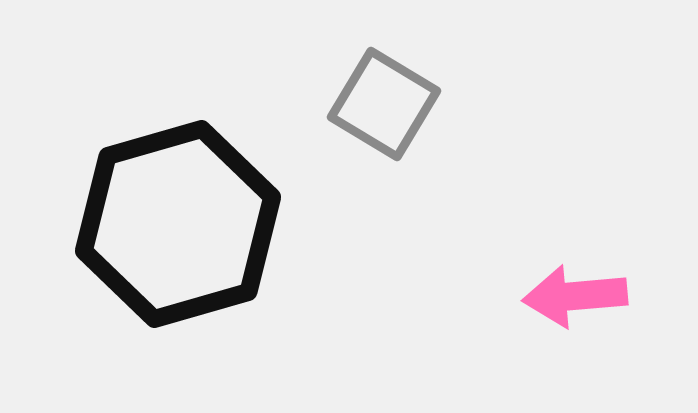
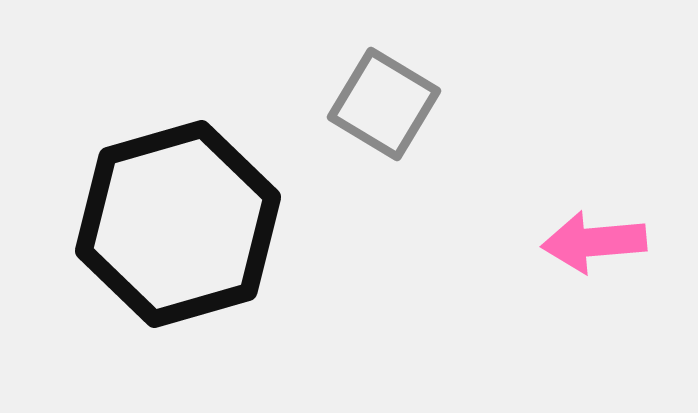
pink arrow: moved 19 px right, 54 px up
